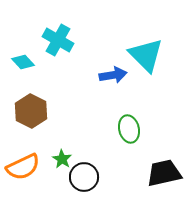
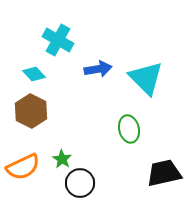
cyan triangle: moved 23 px down
cyan diamond: moved 11 px right, 12 px down
blue arrow: moved 15 px left, 6 px up
black circle: moved 4 px left, 6 px down
